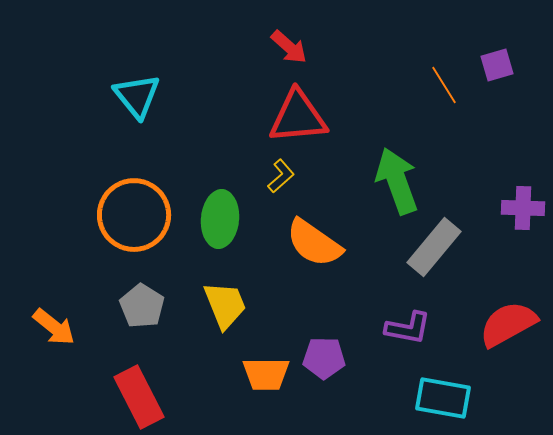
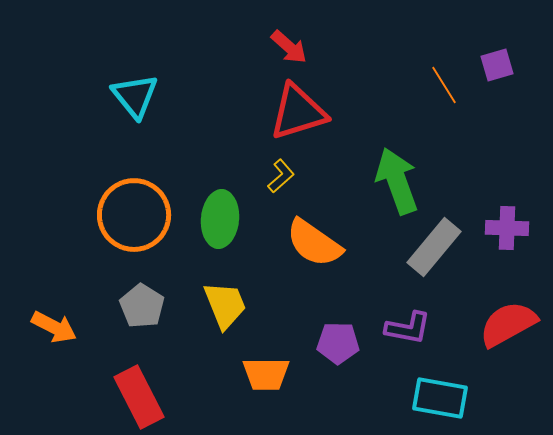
cyan triangle: moved 2 px left
red triangle: moved 5 px up; rotated 12 degrees counterclockwise
purple cross: moved 16 px left, 20 px down
orange arrow: rotated 12 degrees counterclockwise
purple pentagon: moved 14 px right, 15 px up
cyan rectangle: moved 3 px left
